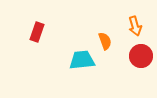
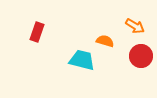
orange arrow: rotated 42 degrees counterclockwise
orange semicircle: rotated 54 degrees counterclockwise
cyan trapezoid: rotated 20 degrees clockwise
